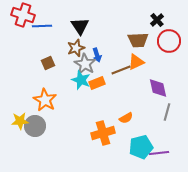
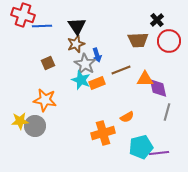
black triangle: moved 3 px left
brown star: moved 4 px up
orange triangle: moved 9 px right, 17 px down; rotated 24 degrees clockwise
orange star: rotated 20 degrees counterclockwise
orange semicircle: moved 1 px right, 1 px up
